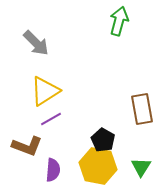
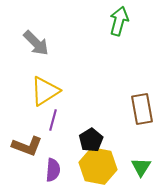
purple line: moved 2 px right, 1 px down; rotated 45 degrees counterclockwise
black pentagon: moved 12 px left; rotated 10 degrees clockwise
